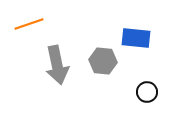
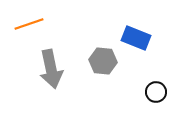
blue rectangle: rotated 16 degrees clockwise
gray arrow: moved 6 px left, 4 px down
black circle: moved 9 px right
